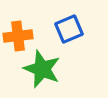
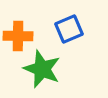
orange cross: rotated 8 degrees clockwise
